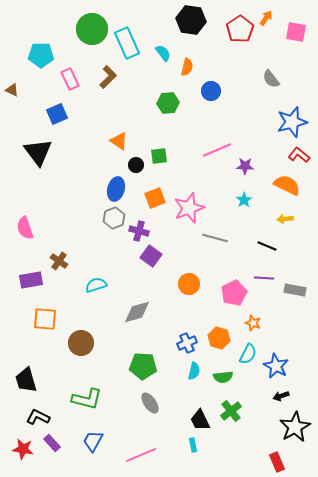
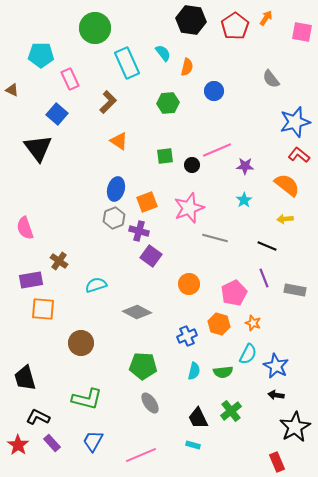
green circle at (92, 29): moved 3 px right, 1 px up
red pentagon at (240, 29): moved 5 px left, 3 px up
pink square at (296, 32): moved 6 px right
cyan rectangle at (127, 43): moved 20 px down
brown L-shape at (108, 77): moved 25 px down
blue circle at (211, 91): moved 3 px right
blue square at (57, 114): rotated 25 degrees counterclockwise
blue star at (292, 122): moved 3 px right
black triangle at (38, 152): moved 4 px up
green square at (159, 156): moved 6 px right
black circle at (136, 165): moved 56 px right
orange semicircle at (287, 185): rotated 12 degrees clockwise
orange square at (155, 198): moved 8 px left, 4 px down
purple line at (264, 278): rotated 66 degrees clockwise
gray diamond at (137, 312): rotated 44 degrees clockwise
orange square at (45, 319): moved 2 px left, 10 px up
orange hexagon at (219, 338): moved 14 px up
blue cross at (187, 343): moved 7 px up
green semicircle at (223, 377): moved 5 px up
black trapezoid at (26, 380): moved 1 px left, 2 px up
black arrow at (281, 396): moved 5 px left, 1 px up; rotated 28 degrees clockwise
black trapezoid at (200, 420): moved 2 px left, 2 px up
cyan rectangle at (193, 445): rotated 64 degrees counterclockwise
red star at (23, 449): moved 5 px left, 4 px up; rotated 25 degrees clockwise
